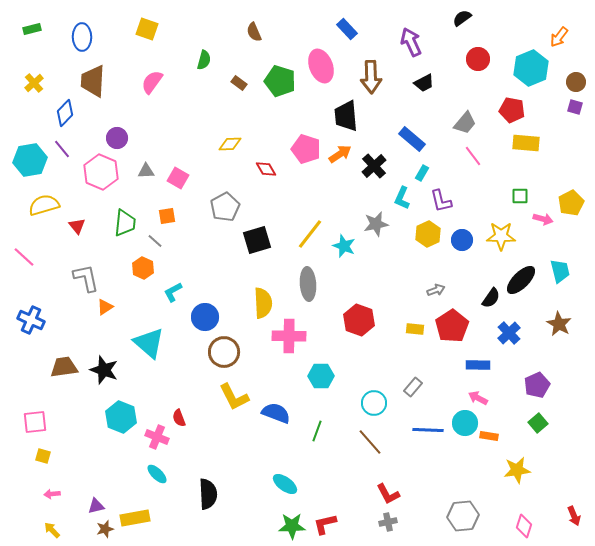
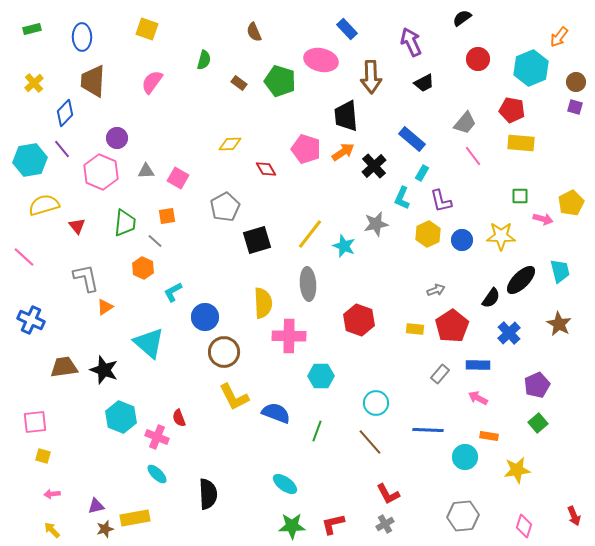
pink ellipse at (321, 66): moved 6 px up; rotated 56 degrees counterclockwise
yellow rectangle at (526, 143): moved 5 px left
orange arrow at (340, 154): moved 3 px right, 2 px up
gray rectangle at (413, 387): moved 27 px right, 13 px up
cyan circle at (374, 403): moved 2 px right
cyan circle at (465, 423): moved 34 px down
gray cross at (388, 522): moved 3 px left, 2 px down; rotated 18 degrees counterclockwise
red L-shape at (325, 524): moved 8 px right
